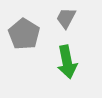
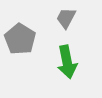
gray pentagon: moved 4 px left, 5 px down
